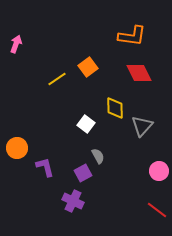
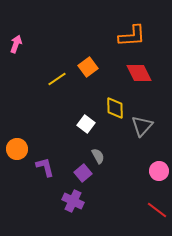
orange L-shape: rotated 12 degrees counterclockwise
orange circle: moved 1 px down
purple square: rotated 12 degrees counterclockwise
